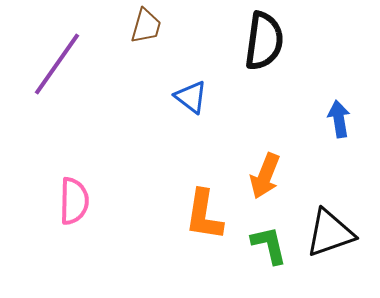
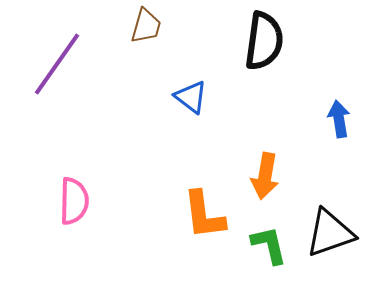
orange arrow: rotated 12 degrees counterclockwise
orange L-shape: rotated 16 degrees counterclockwise
